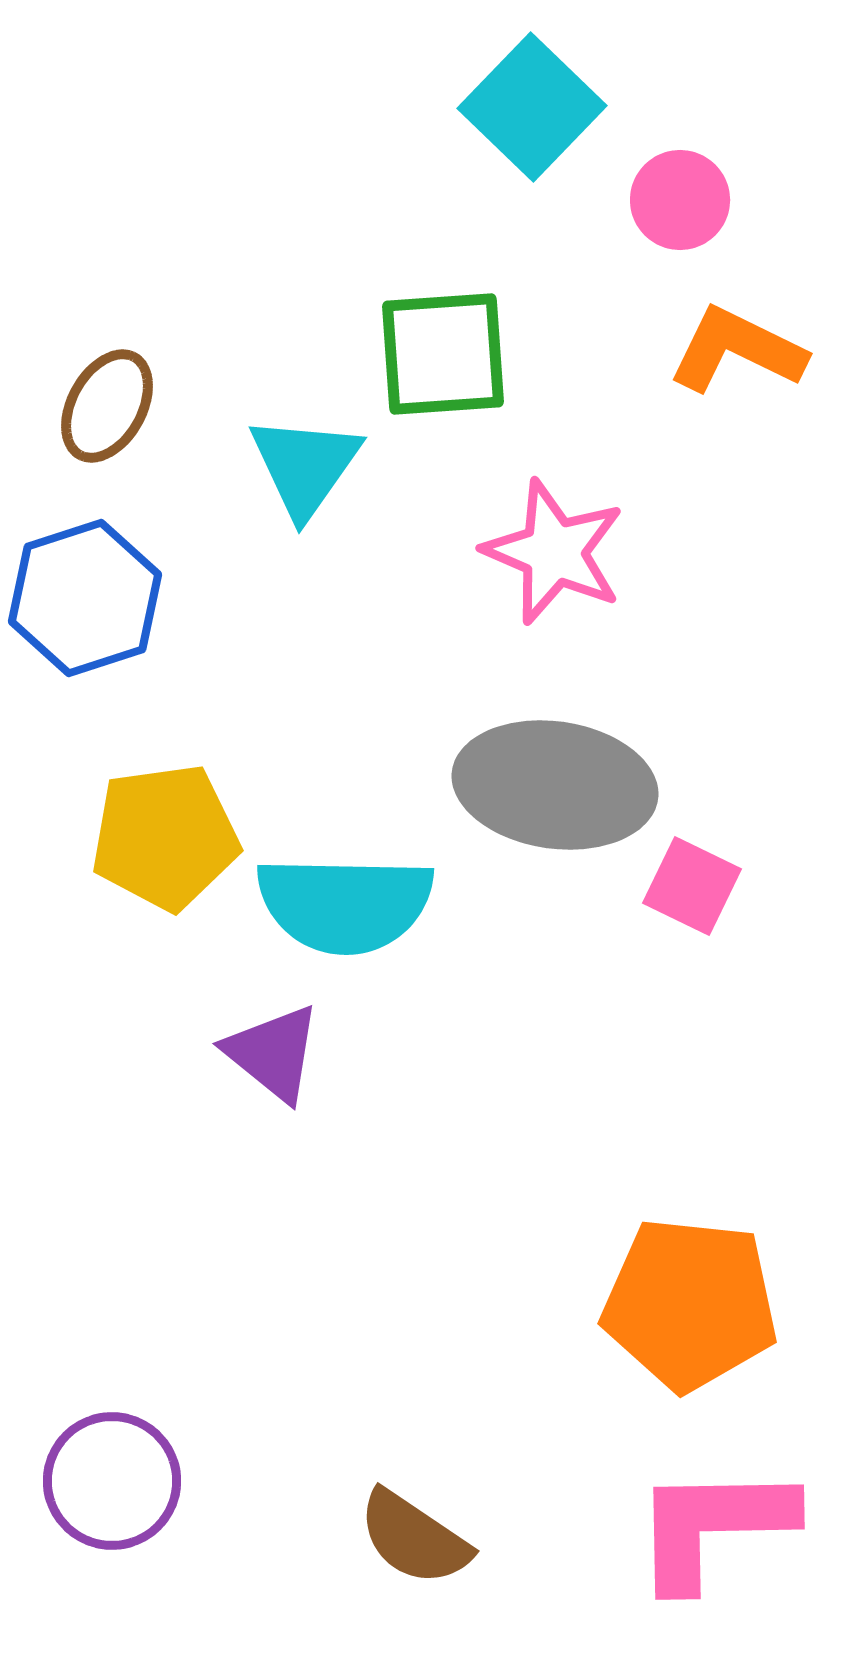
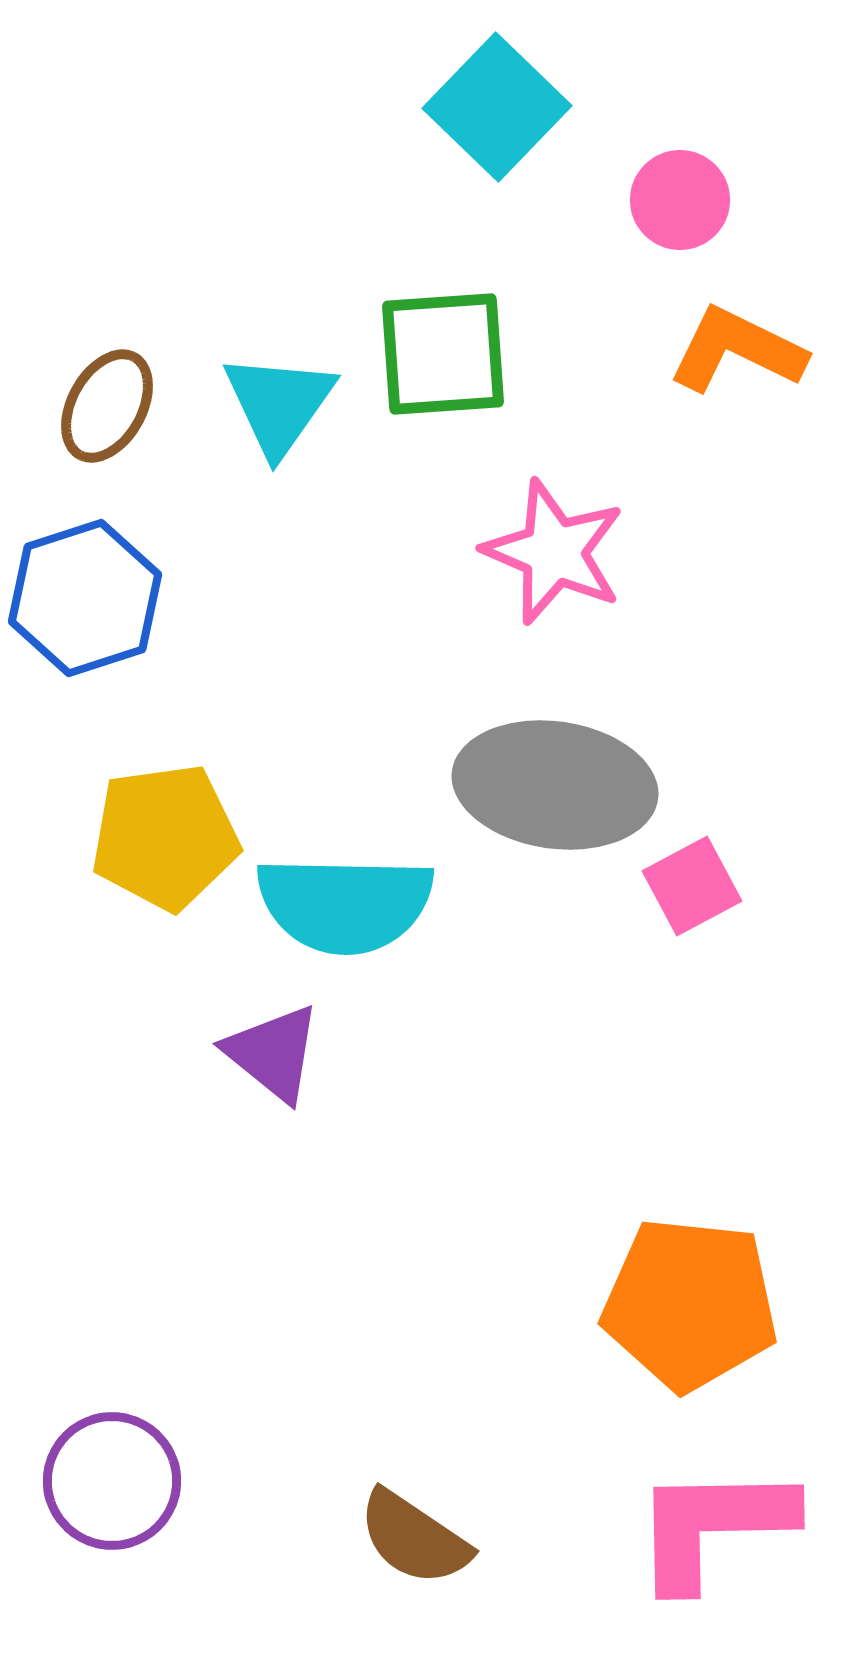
cyan square: moved 35 px left
cyan triangle: moved 26 px left, 62 px up
pink square: rotated 36 degrees clockwise
